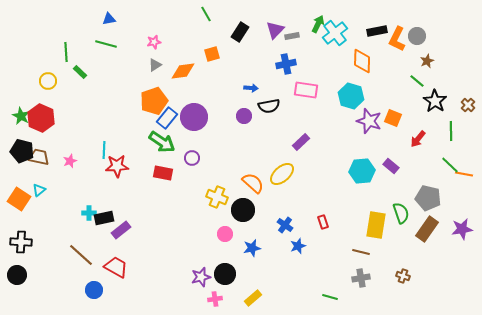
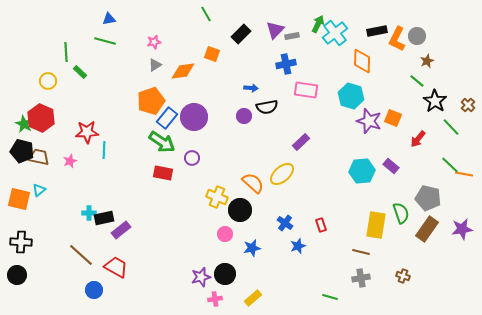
black rectangle at (240, 32): moved 1 px right, 2 px down; rotated 12 degrees clockwise
green line at (106, 44): moved 1 px left, 3 px up
orange square at (212, 54): rotated 35 degrees clockwise
orange pentagon at (154, 101): moved 3 px left
black semicircle at (269, 106): moved 2 px left, 1 px down
green star at (21, 116): moved 3 px right, 8 px down
green line at (451, 131): moved 4 px up; rotated 42 degrees counterclockwise
red star at (117, 166): moved 30 px left, 34 px up
orange square at (19, 199): rotated 20 degrees counterclockwise
black circle at (243, 210): moved 3 px left
red rectangle at (323, 222): moved 2 px left, 3 px down
blue cross at (285, 225): moved 2 px up
